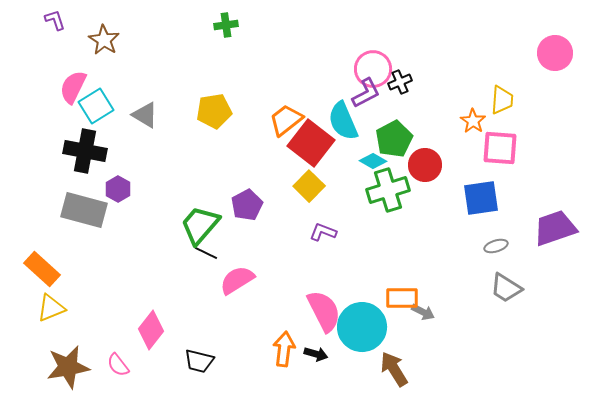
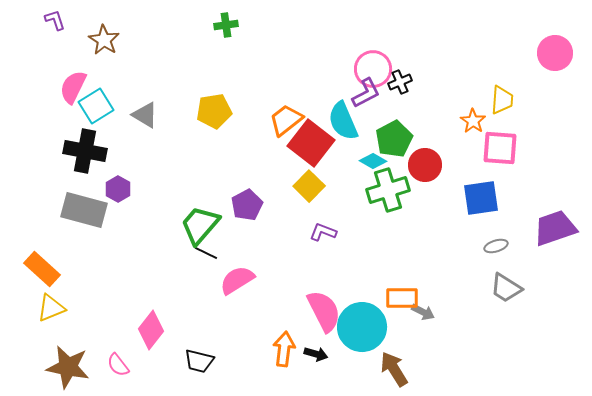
brown star at (68, 367): rotated 21 degrees clockwise
